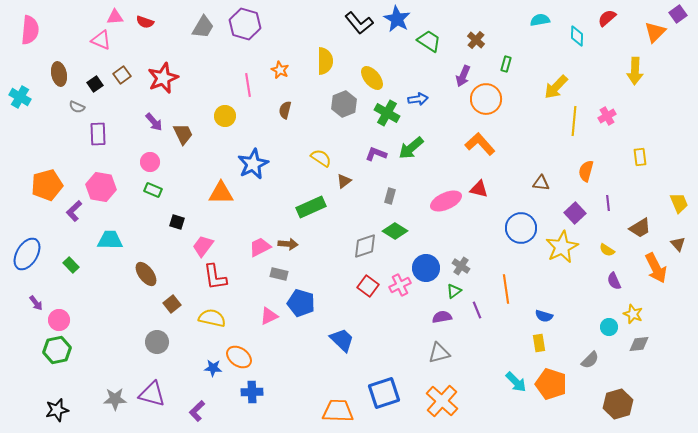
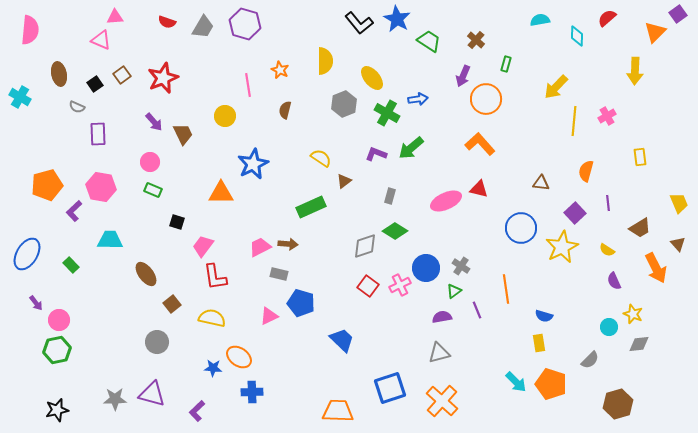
red semicircle at (145, 22): moved 22 px right
blue square at (384, 393): moved 6 px right, 5 px up
